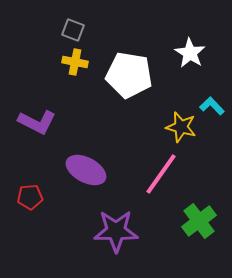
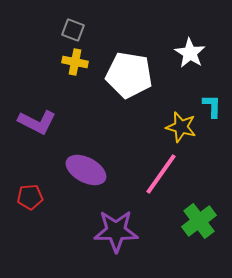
cyan L-shape: rotated 45 degrees clockwise
